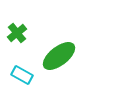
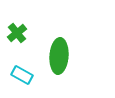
green ellipse: rotated 48 degrees counterclockwise
